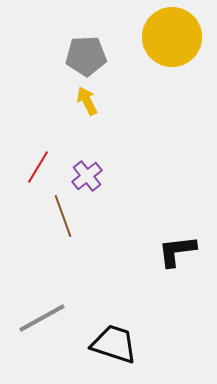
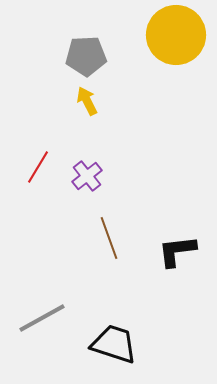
yellow circle: moved 4 px right, 2 px up
brown line: moved 46 px right, 22 px down
